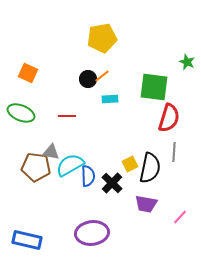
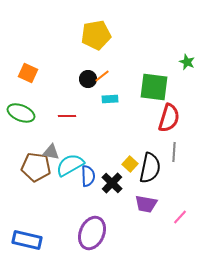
yellow pentagon: moved 6 px left, 3 px up
yellow square: rotated 21 degrees counterclockwise
purple ellipse: rotated 60 degrees counterclockwise
